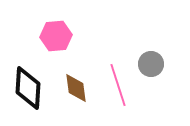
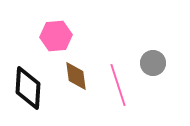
gray circle: moved 2 px right, 1 px up
brown diamond: moved 12 px up
